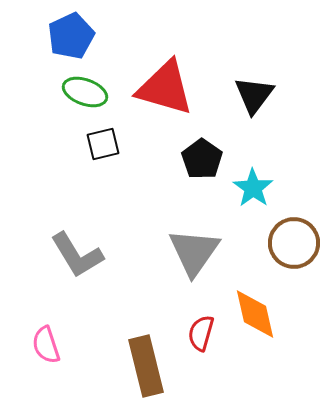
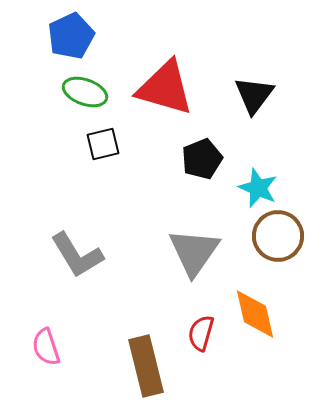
black pentagon: rotated 15 degrees clockwise
cyan star: moved 5 px right; rotated 12 degrees counterclockwise
brown circle: moved 16 px left, 7 px up
pink semicircle: moved 2 px down
